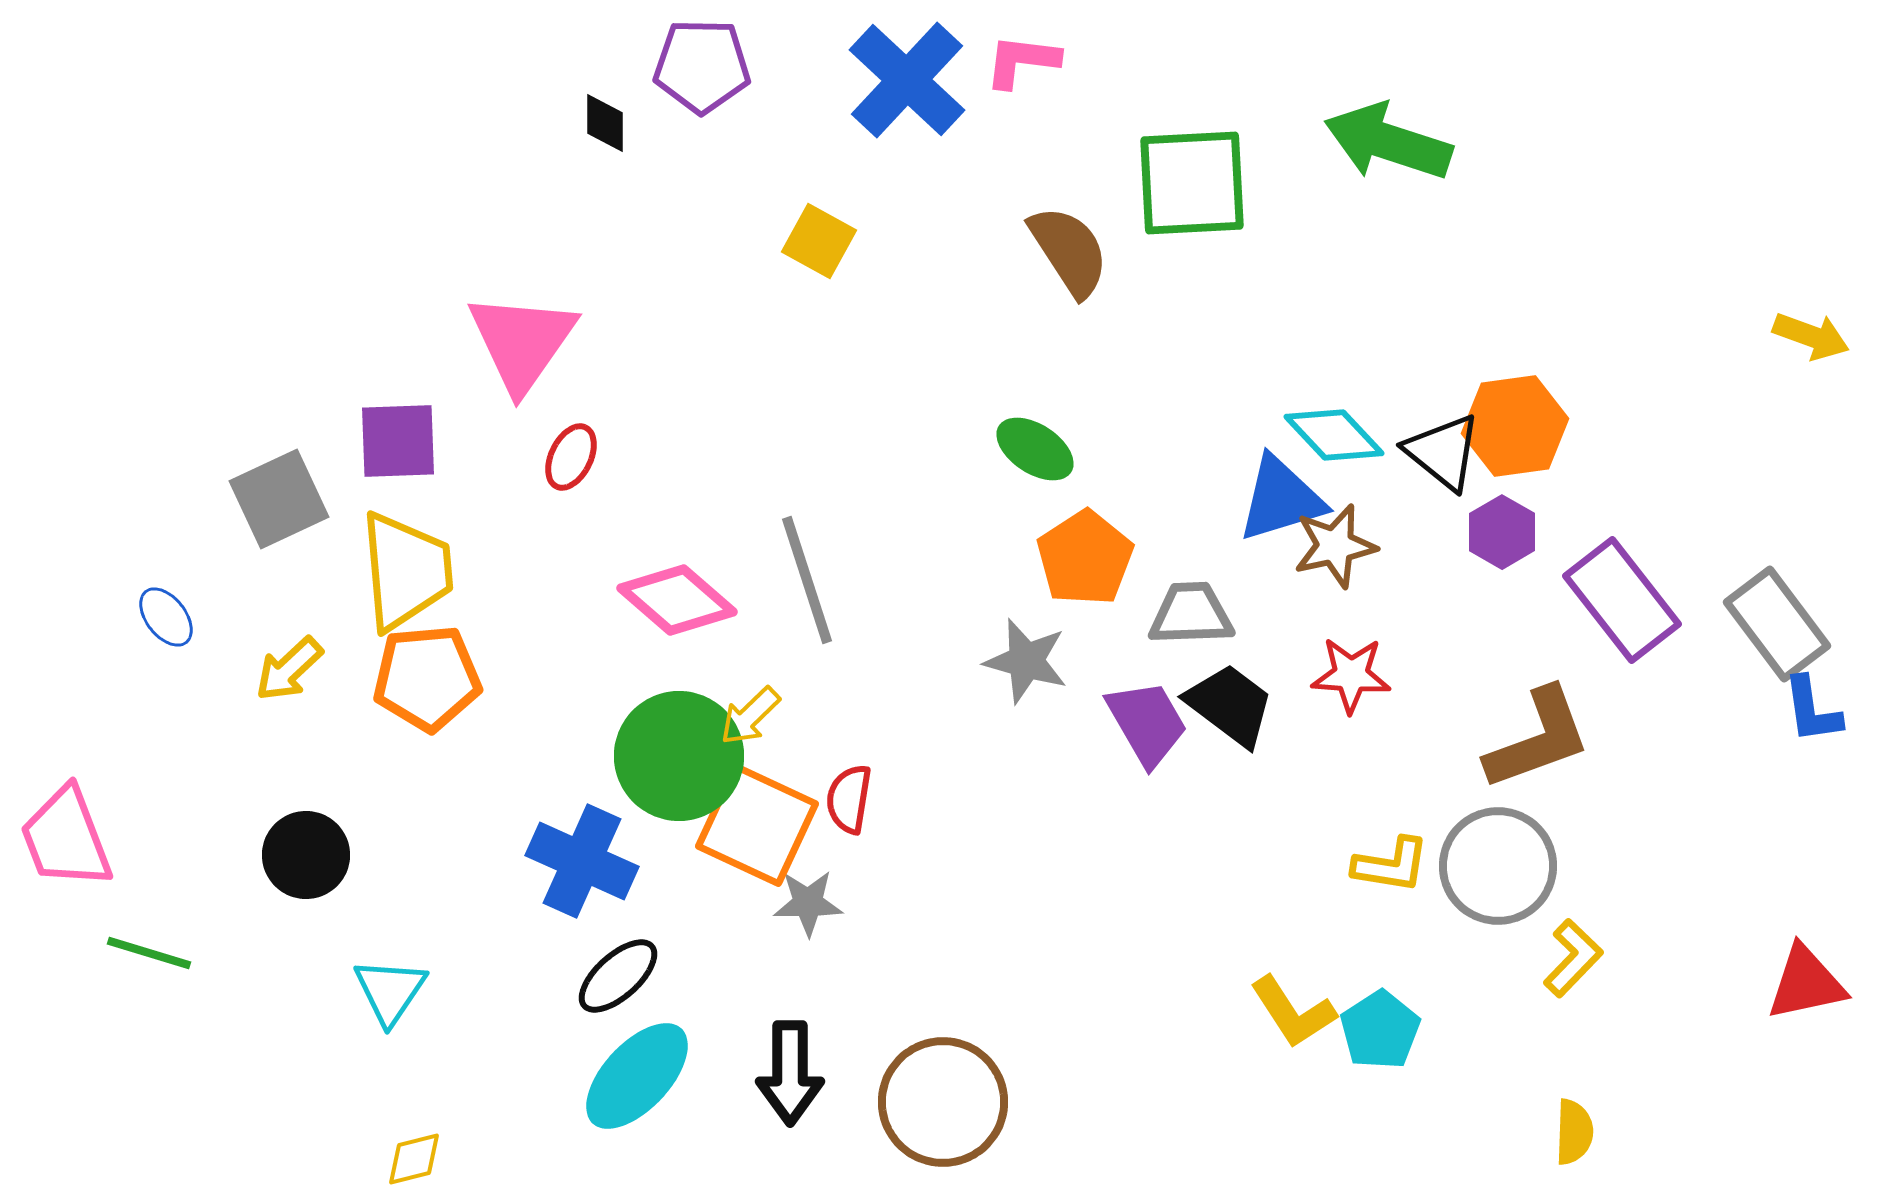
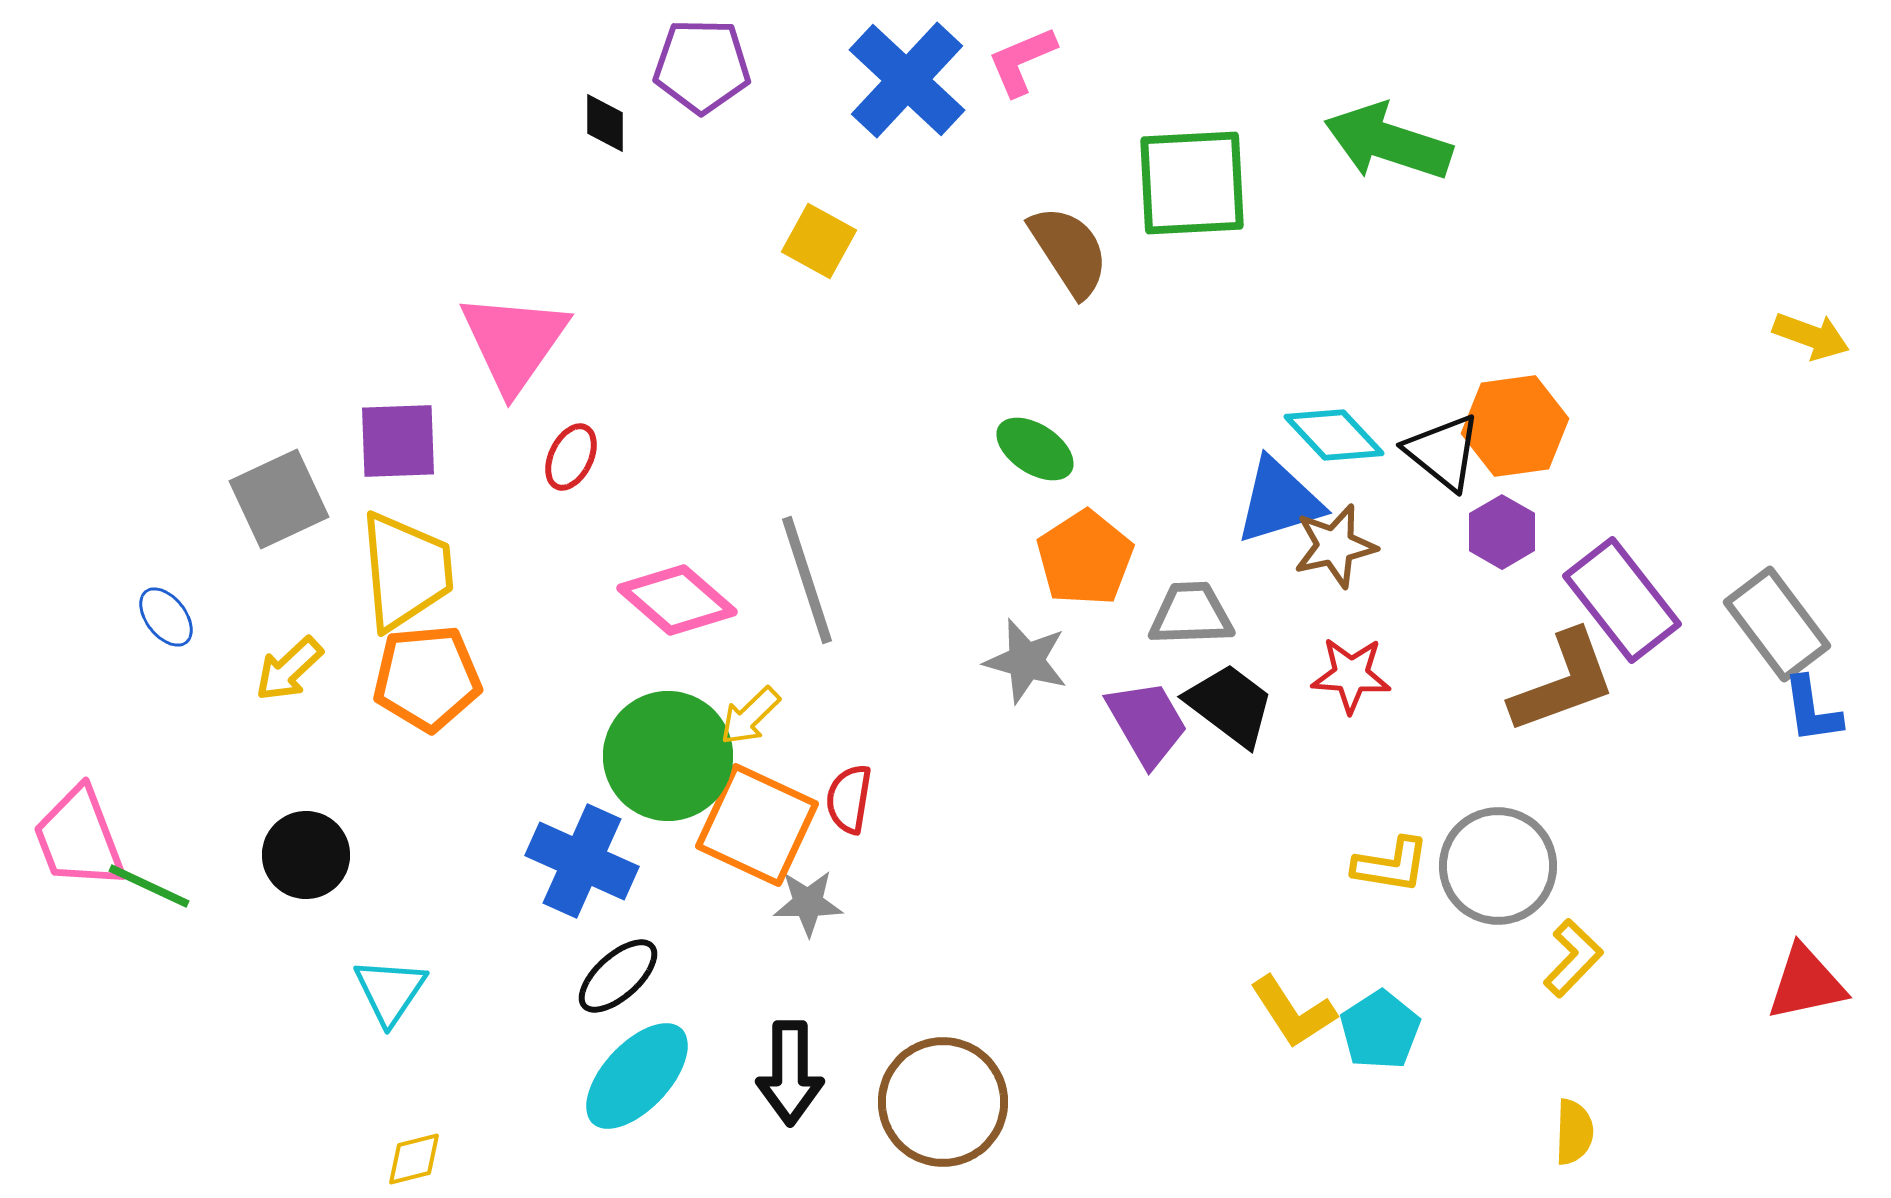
pink L-shape at (1022, 61): rotated 30 degrees counterclockwise
pink triangle at (522, 342): moved 8 px left
blue triangle at (1281, 499): moved 2 px left, 2 px down
brown L-shape at (1538, 739): moved 25 px right, 57 px up
green circle at (679, 756): moved 11 px left
pink trapezoid at (66, 838): moved 13 px right
green line at (149, 953): moved 67 px up; rotated 8 degrees clockwise
